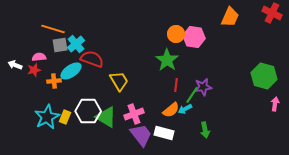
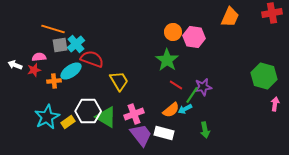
red cross: rotated 36 degrees counterclockwise
orange circle: moved 3 px left, 2 px up
red line: rotated 64 degrees counterclockwise
yellow rectangle: moved 3 px right, 5 px down; rotated 32 degrees clockwise
